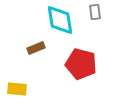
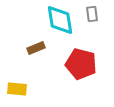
gray rectangle: moved 3 px left, 2 px down
